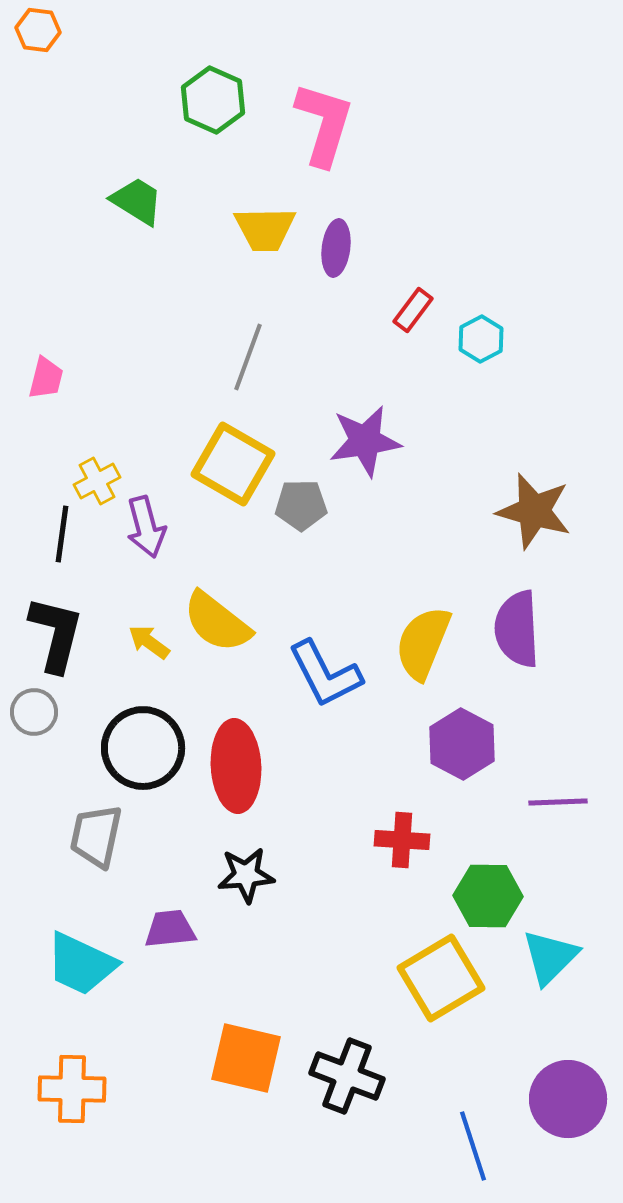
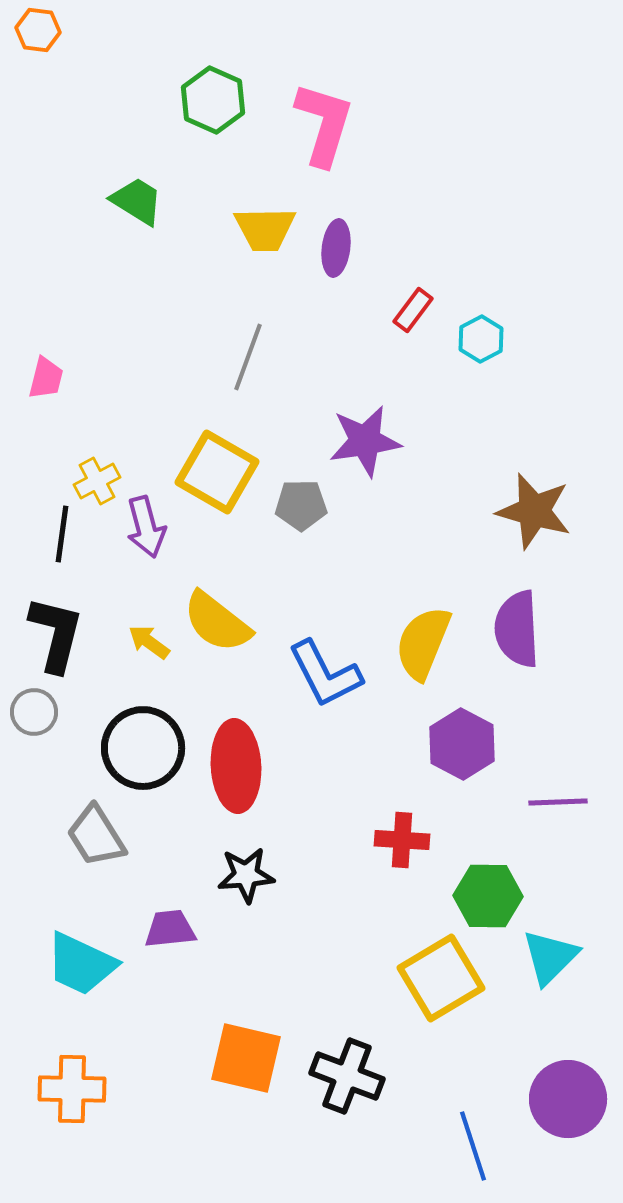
yellow square at (233, 464): moved 16 px left, 8 px down
gray trapezoid at (96, 836): rotated 44 degrees counterclockwise
